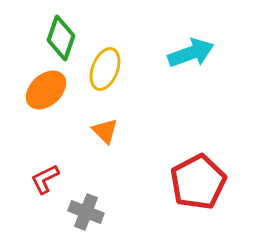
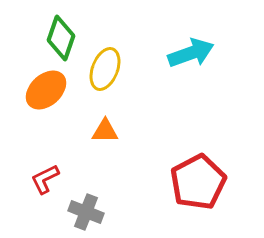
orange triangle: rotated 44 degrees counterclockwise
